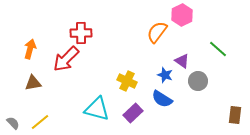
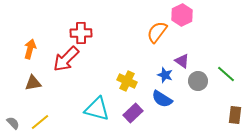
green line: moved 8 px right, 25 px down
